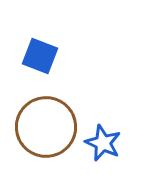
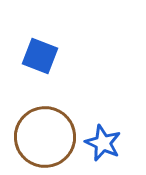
brown circle: moved 1 px left, 10 px down
